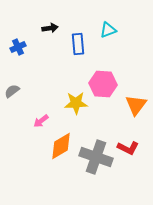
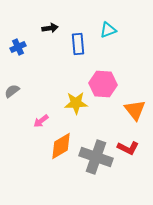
orange triangle: moved 1 px left, 5 px down; rotated 15 degrees counterclockwise
